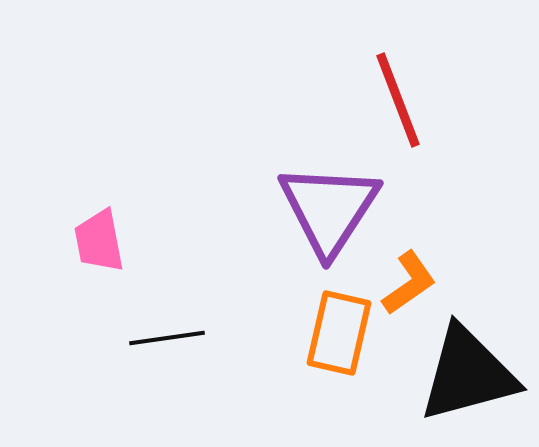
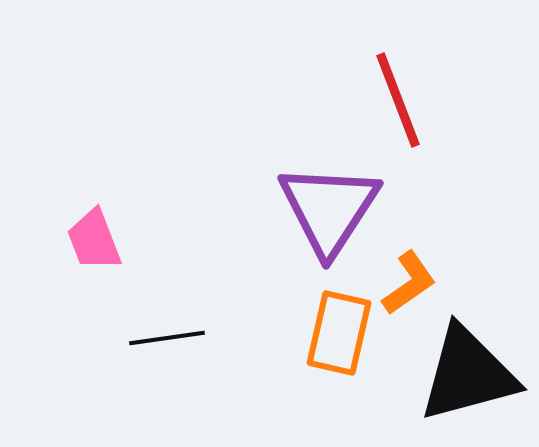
pink trapezoid: moved 5 px left, 1 px up; rotated 10 degrees counterclockwise
